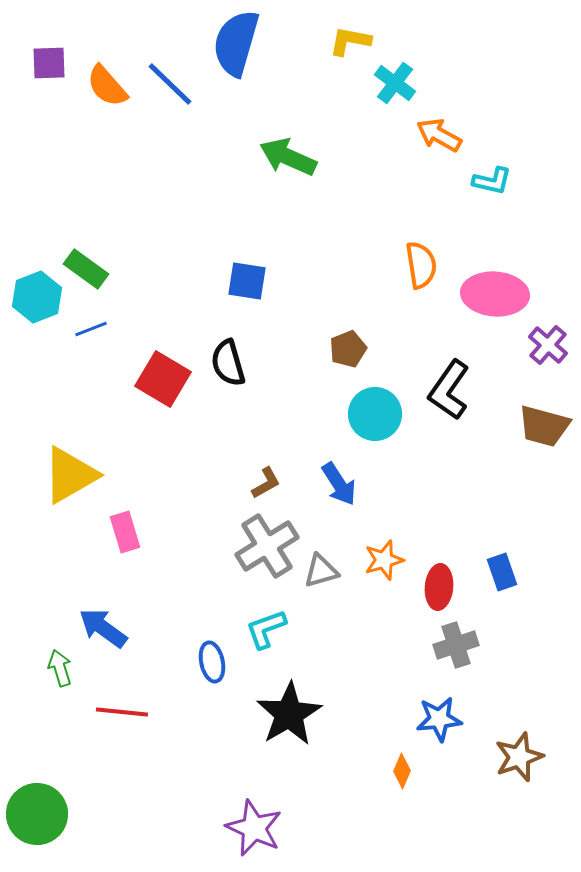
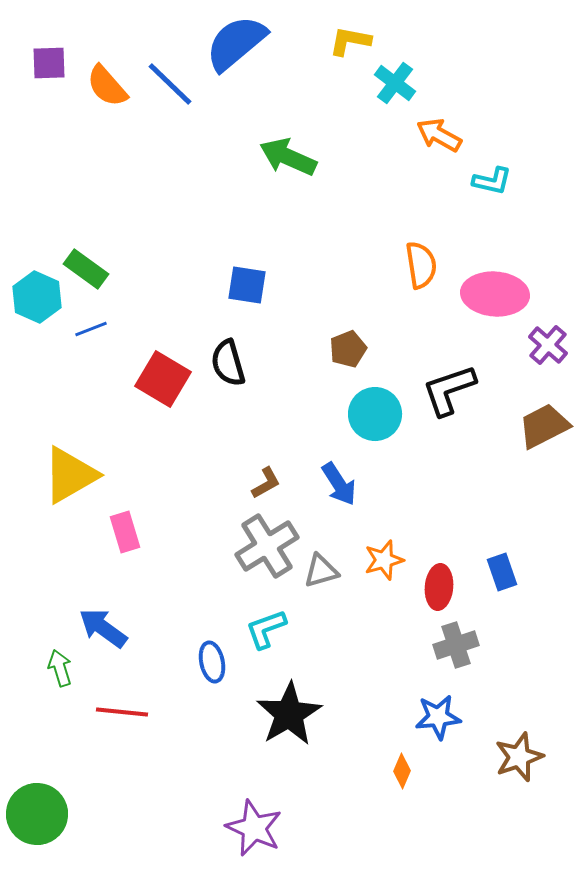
blue semicircle at (236, 43): rotated 34 degrees clockwise
blue square at (247, 281): moved 4 px down
cyan hexagon at (37, 297): rotated 15 degrees counterclockwise
black L-shape at (449, 390): rotated 36 degrees clockwise
brown trapezoid at (544, 426): rotated 138 degrees clockwise
blue star at (439, 719): moved 1 px left, 2 px up
